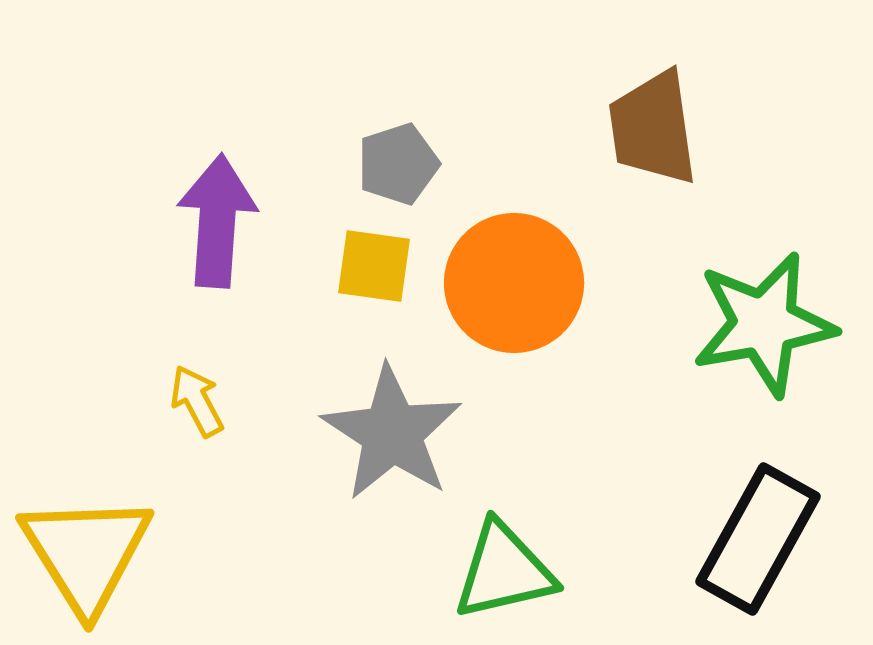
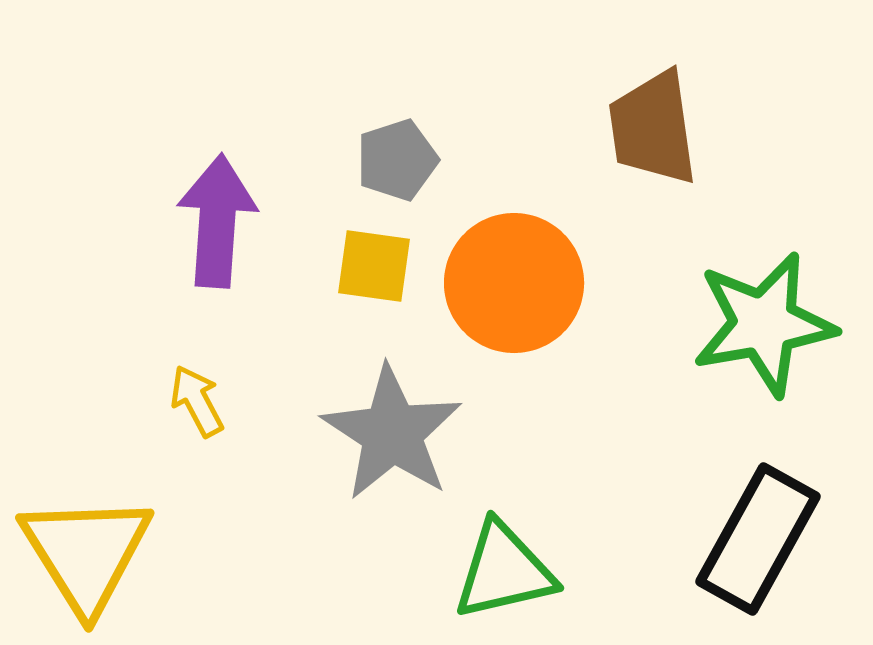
gray pentagon: moved 1 px left, 4 px up
